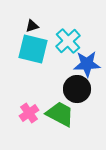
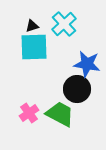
cyan cross: moved 4 px left, 17 px up
cyan square: moved 1 px right, 2 px up; rotated 16 degrees counterclockwise
blue star: rotated 12 degrees clockwise
